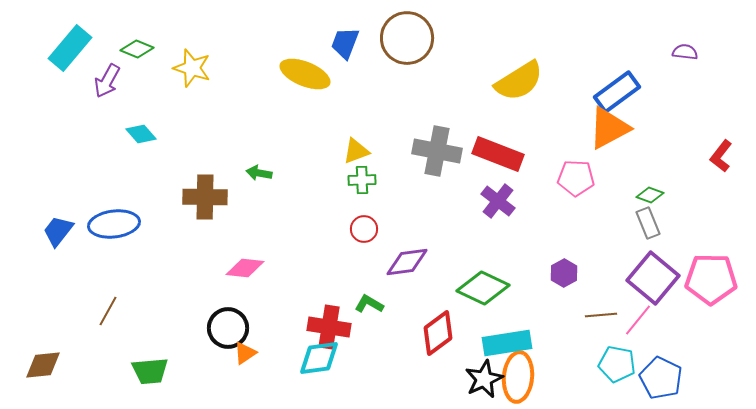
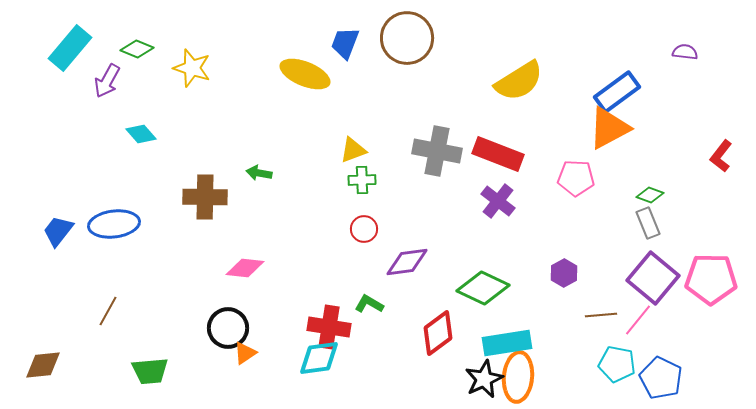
yellow triangle at (356, 151): moved 3 px left, 1 px up
